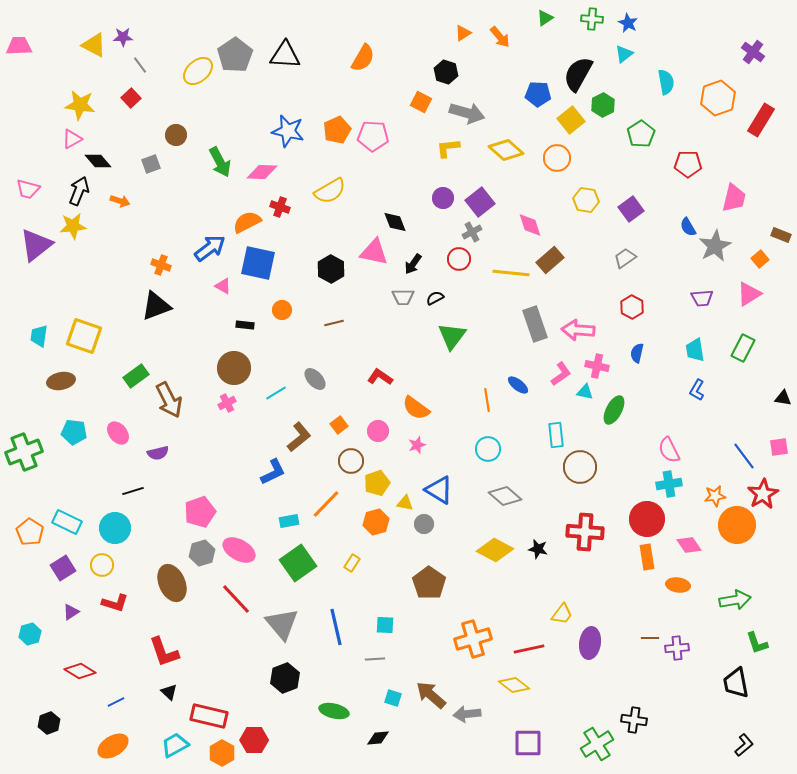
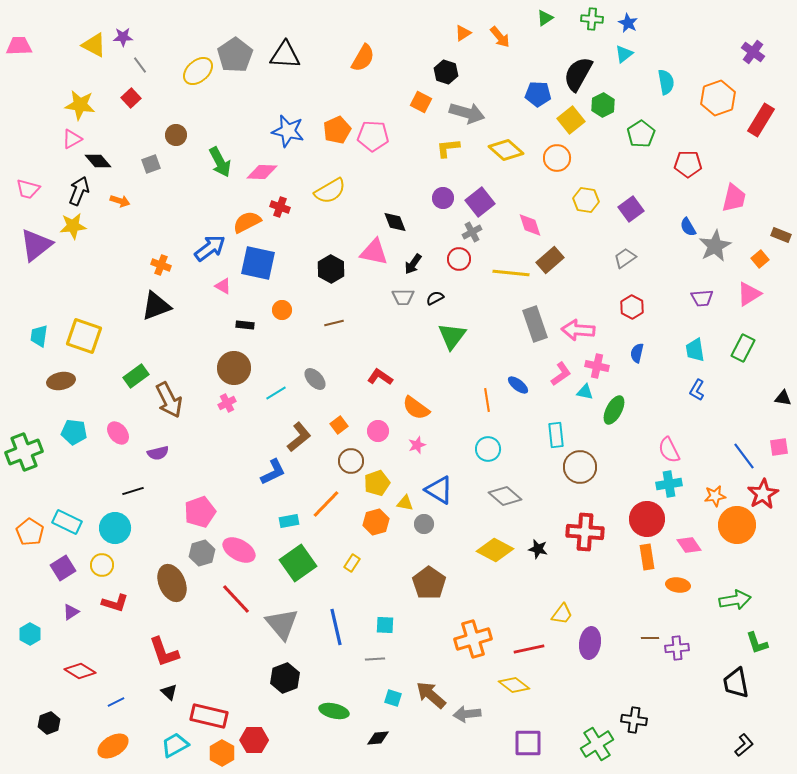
cyan hexagon at (30, 634): rotated 15 degrees counterclockwise
